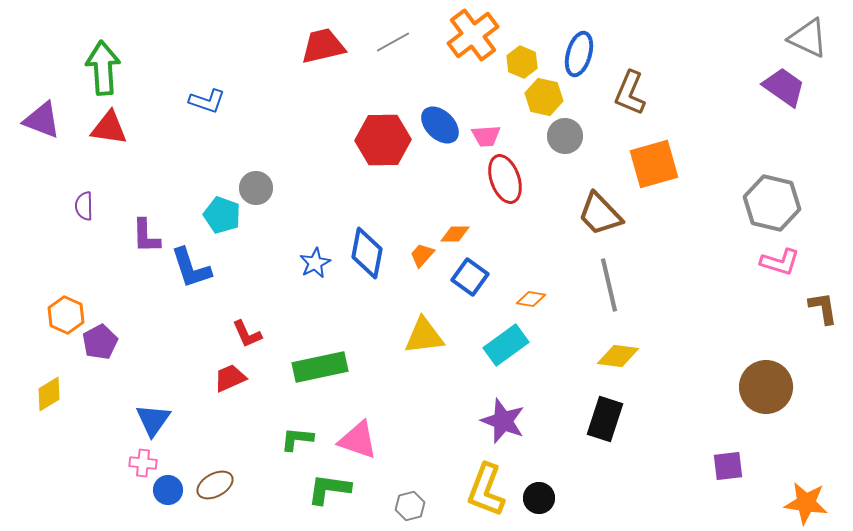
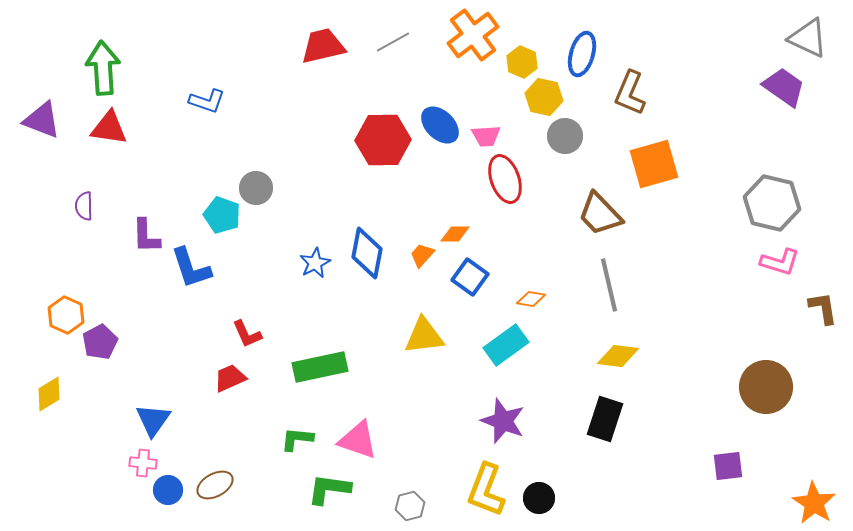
blue ellipse at (579, 54): moved 3 px right
orange star at (806, 503): moved 8 px right; rotated 24 degrees clockwise
